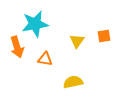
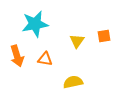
orange arrow: moved 9 px down
